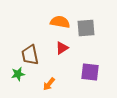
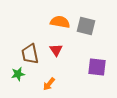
gray square: moved 2 px up; rotated 18 degrees clockwise
red triangle: moved 6 px left, 2 px down; rotated 32 degrees counterclockwise
brown trapezoid: moved 1 px up
purple square: moved 7 px right, 5 px up
